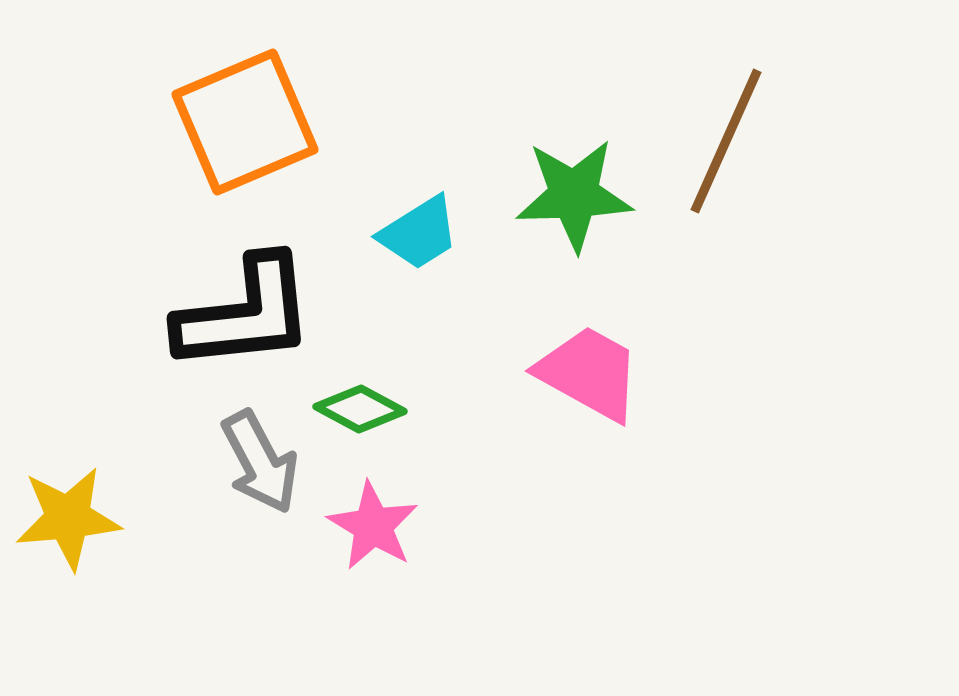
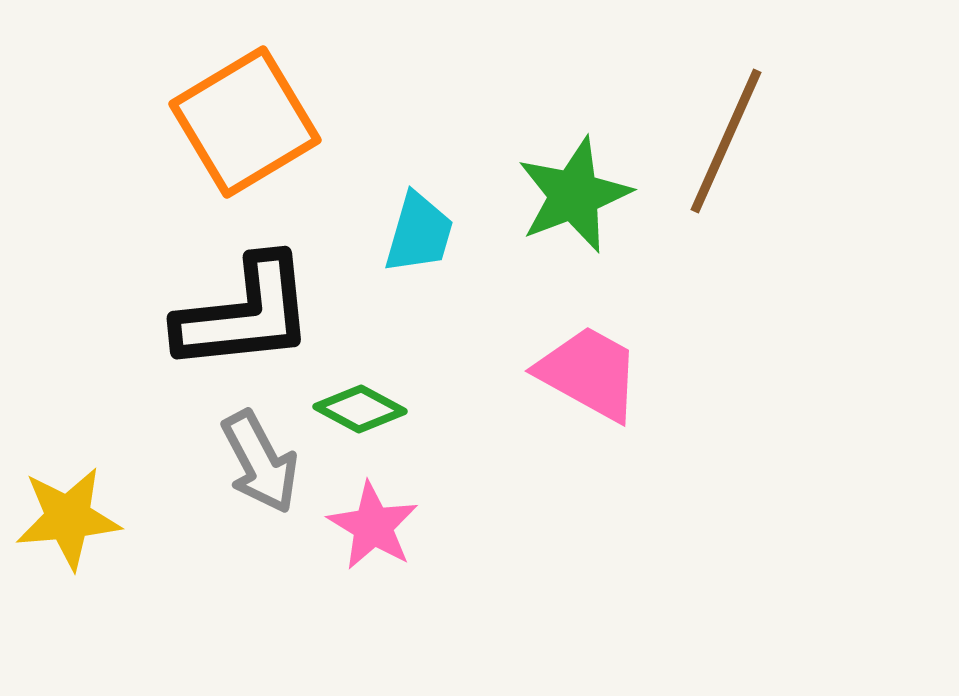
orange square: rotated 8 degrees counterclockwise
green star: rotated 19 degrees counterclockwise
cyan trapezoid: rotated 42 degrees counterclockwise
